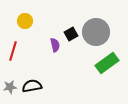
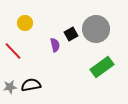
yellow circle: moved 2 px down
gray circle: moved 3 px up
red line: rotated 60 degrees counterclockwise
green rectangle: moved 5 px left, 4 px down
black semicircle: moved 1 px left, 1 px up
